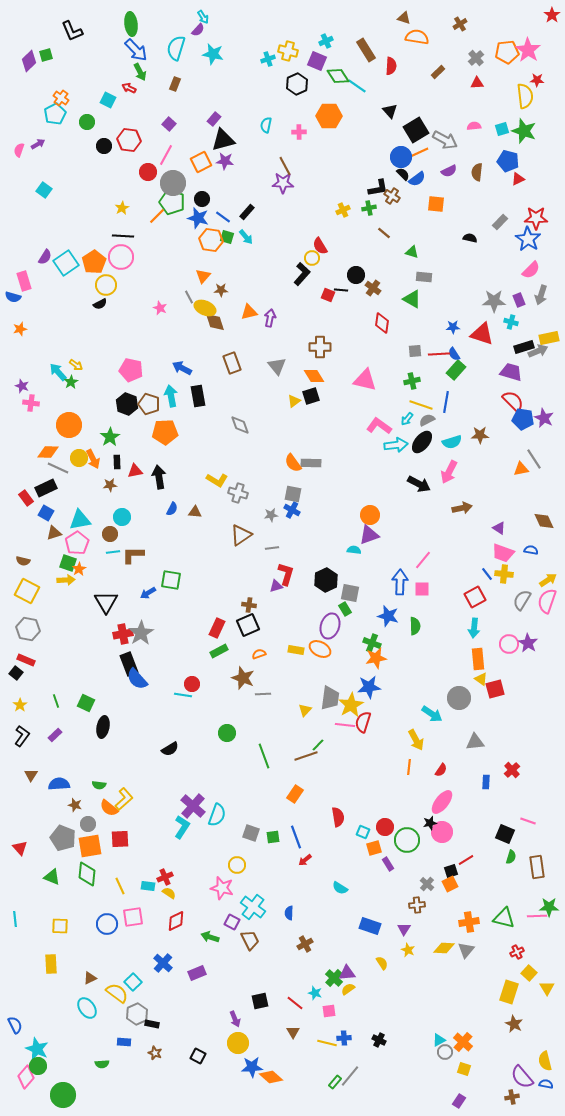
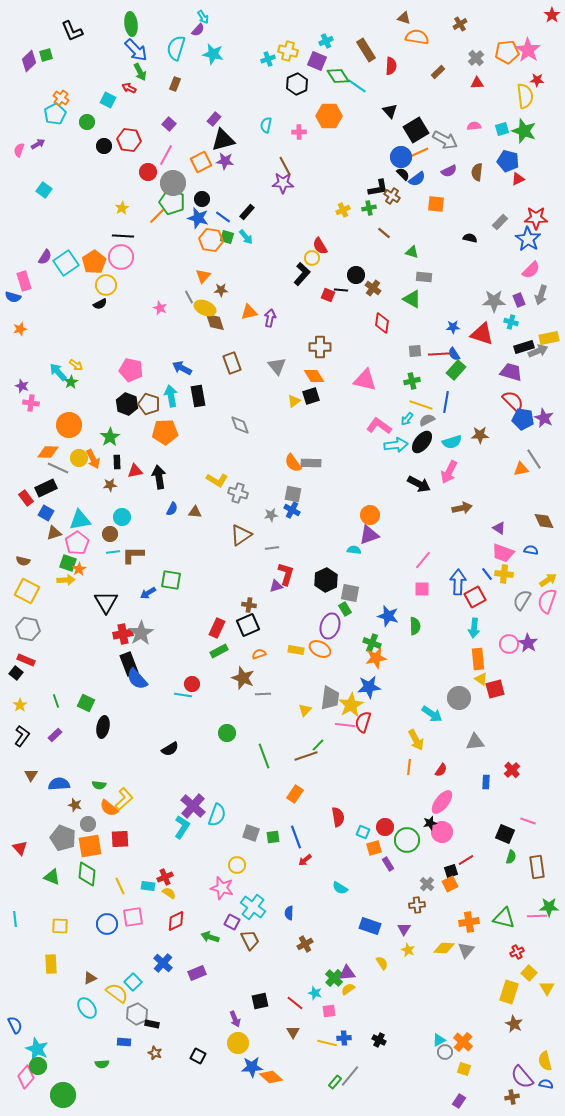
blue arrow at (400, 582): moved 58 px right
